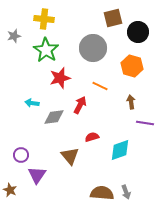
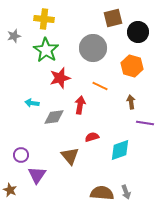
red arrow: rotated 18 degrees counterclockwise
